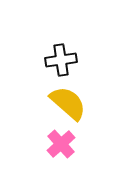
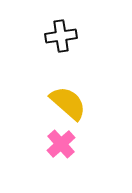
black cross: moved 24 px up
